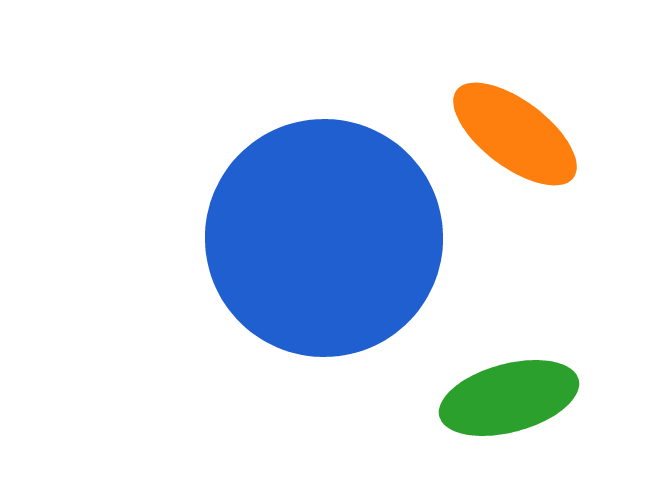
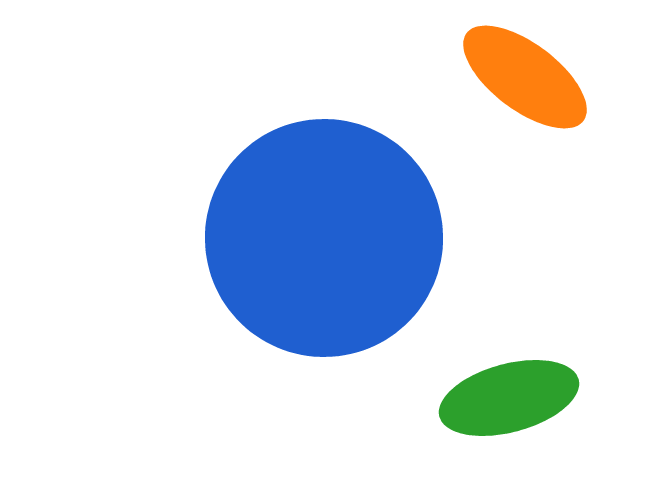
orange ellipse: moved 10 px right, 57 px up
